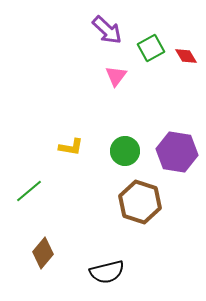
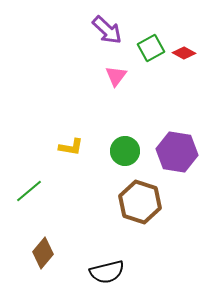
red diamond: moved 2 px left, 3 px up; rotated 30 degrees counterclockwise
